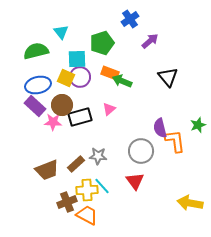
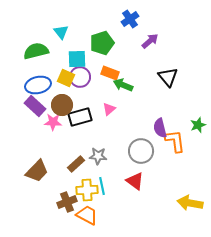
green arrow: moved 1 px right, 4 px down
brown trapezoid: moved 10 px left, 1 px down; rotated 25 degrees counterclockwise
red triangle: rotated 18 degrees counterclockwise
cyan line: rotated 30 degrees clockwise
